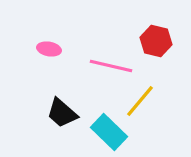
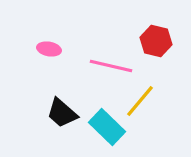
cyan rectangle: moved 2 px left, 5 px up
